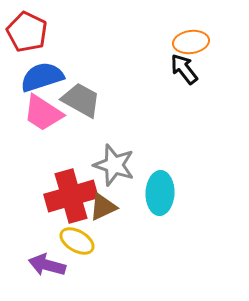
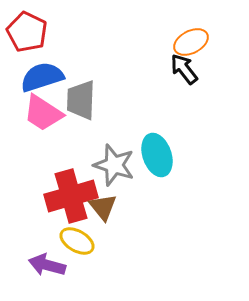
orange ellipse: rotated 20 degrees counterclockwise
gray trapezoid: rotated 117 degrees counterclockwise
cyan ellipse: moved 3 px left, 38 px up; rotated 21 degrees counterclockwise
brown triangle: rotated 44 degrees counterclockwise
